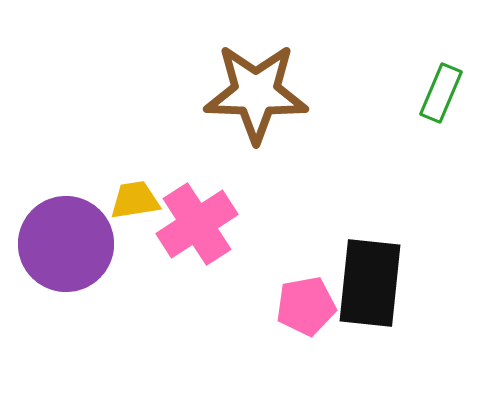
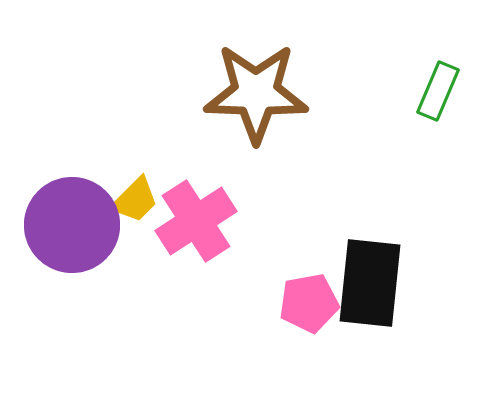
green rectangle: moved 3 px left, 2 px up
yellow trapezoid: rotated 144 degrees clockwise
pink cross: moved 1 px left, 3 px up
purple circle: moved 6 px right, 19 px up
pink pentagon: moved 3 px right, 3 px up
